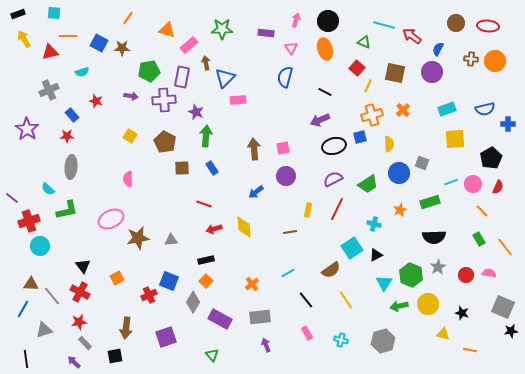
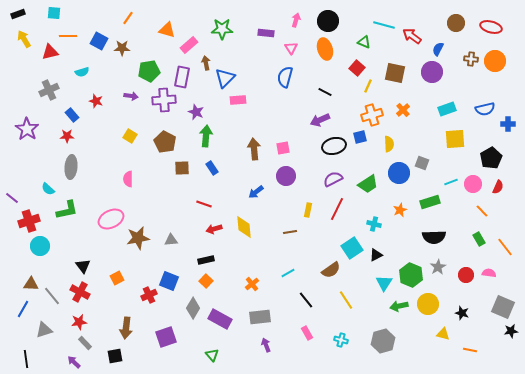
red ellipse at (488, 26): moved 3 px right, 1 px down; rotated 10 degrees clockwise
blue square at (99, 43): moved 2 px up
gray diamond at (193, 302): moved 6 px down
